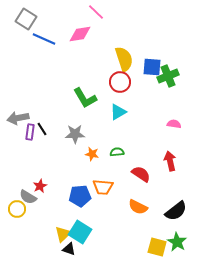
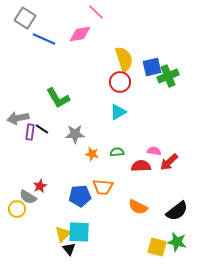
gray square: moved 1 px left, 1 px up
blue square: rotated 18 degrees counterclockwise
green L-shape: moved 27 px left
pink semicircle: moved 20 px left, 27 px down
black line: rotated 24 degrees counterclockwise
red arrow: moved 1 px left, 1 px down; rotated 120 degrees counterclockwise
red semicircle: moved 8 px up; rotated 36 degrees counterclockwise
black semicircle: moved 1 px right
cyan square: moved 1 px left; rotated 30 degrees counterclockwise
green star: rotated 18 degrees counterclockwise
black triangle: rotated 32 degrees clockwise
